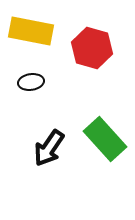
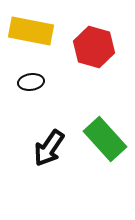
red hexagon: moved 2 px right, 1 px up
